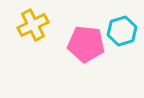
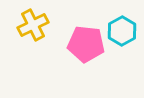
cyan hexagon: rotated 12 degrees counterclockwise
